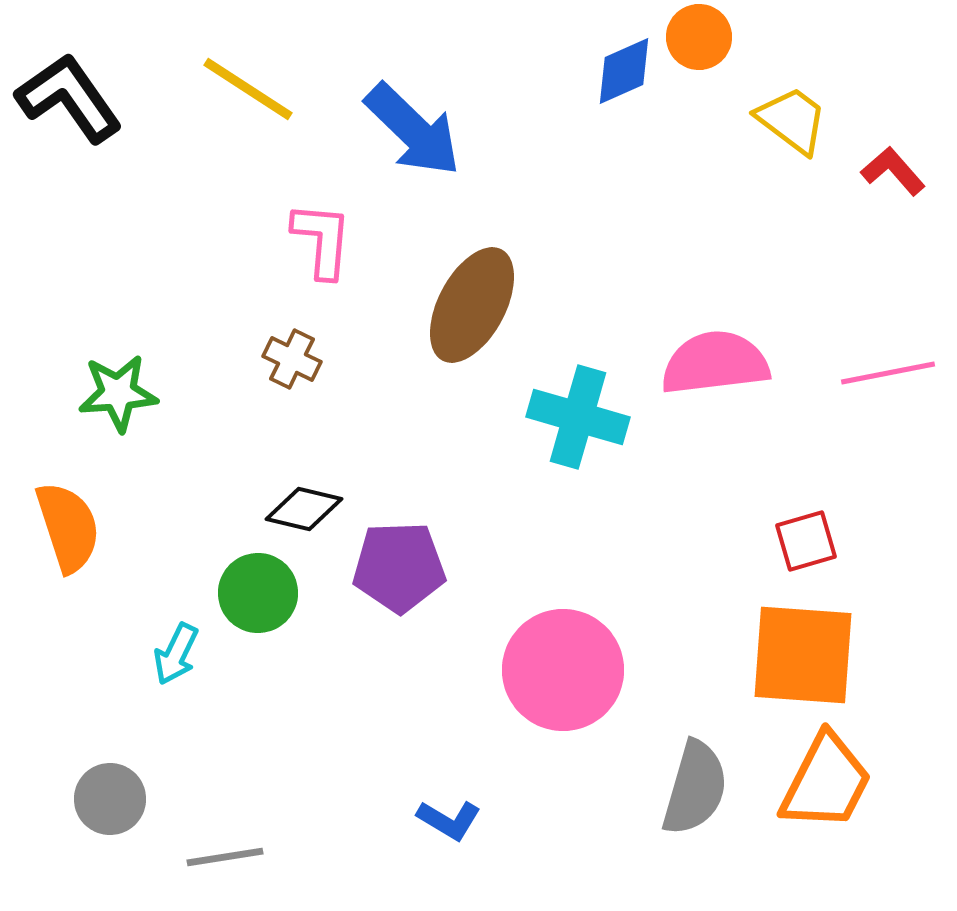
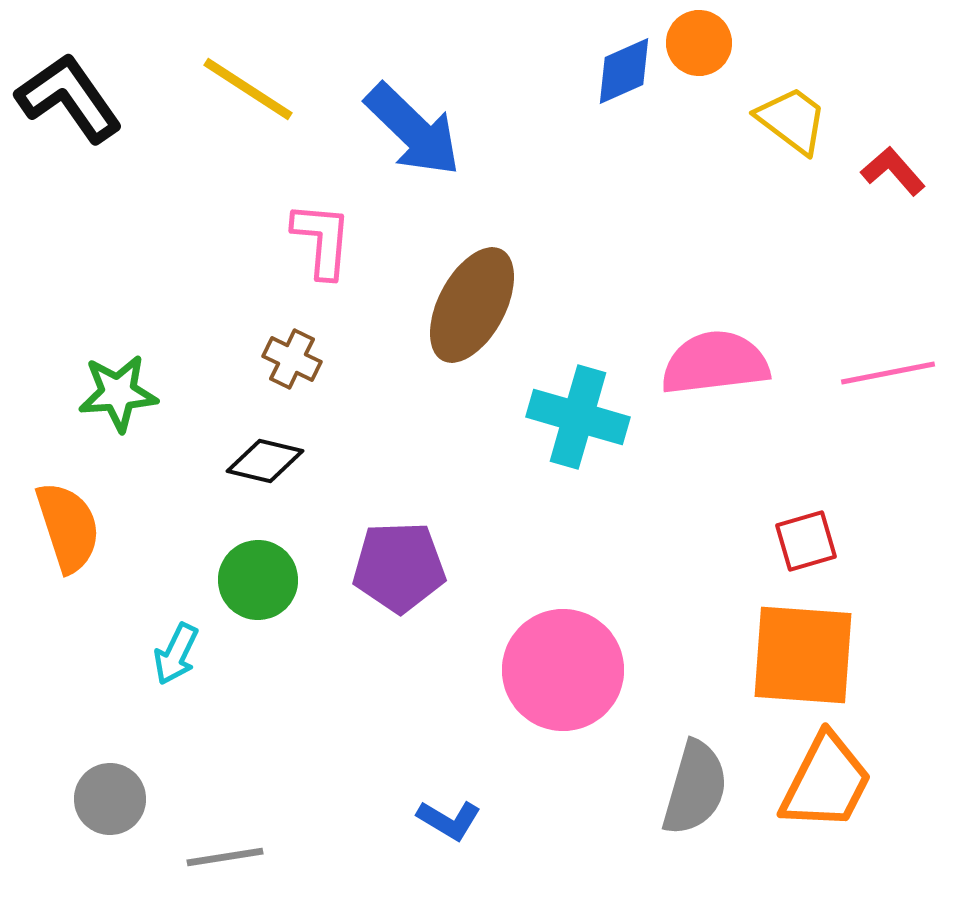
orange circle: moved 6 px down
black diamond: moved 39 px left, 48 px up
green circle: moved 13 px up
